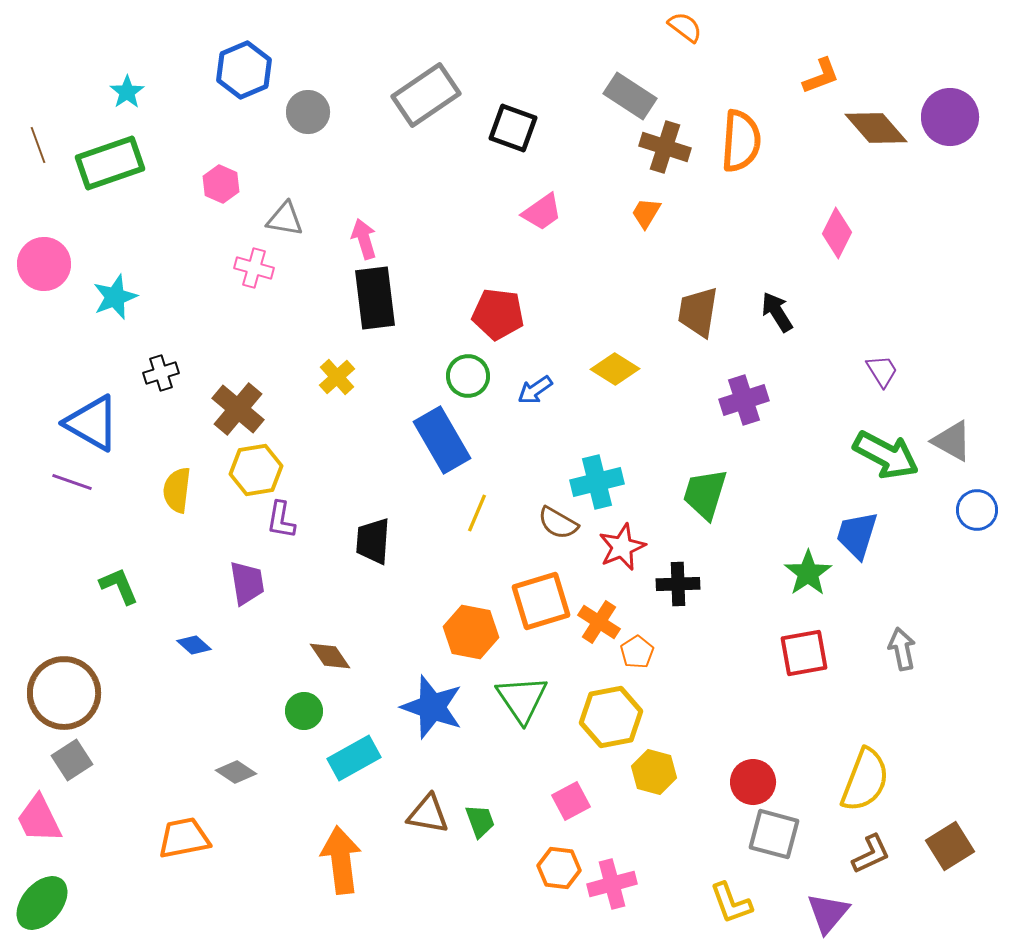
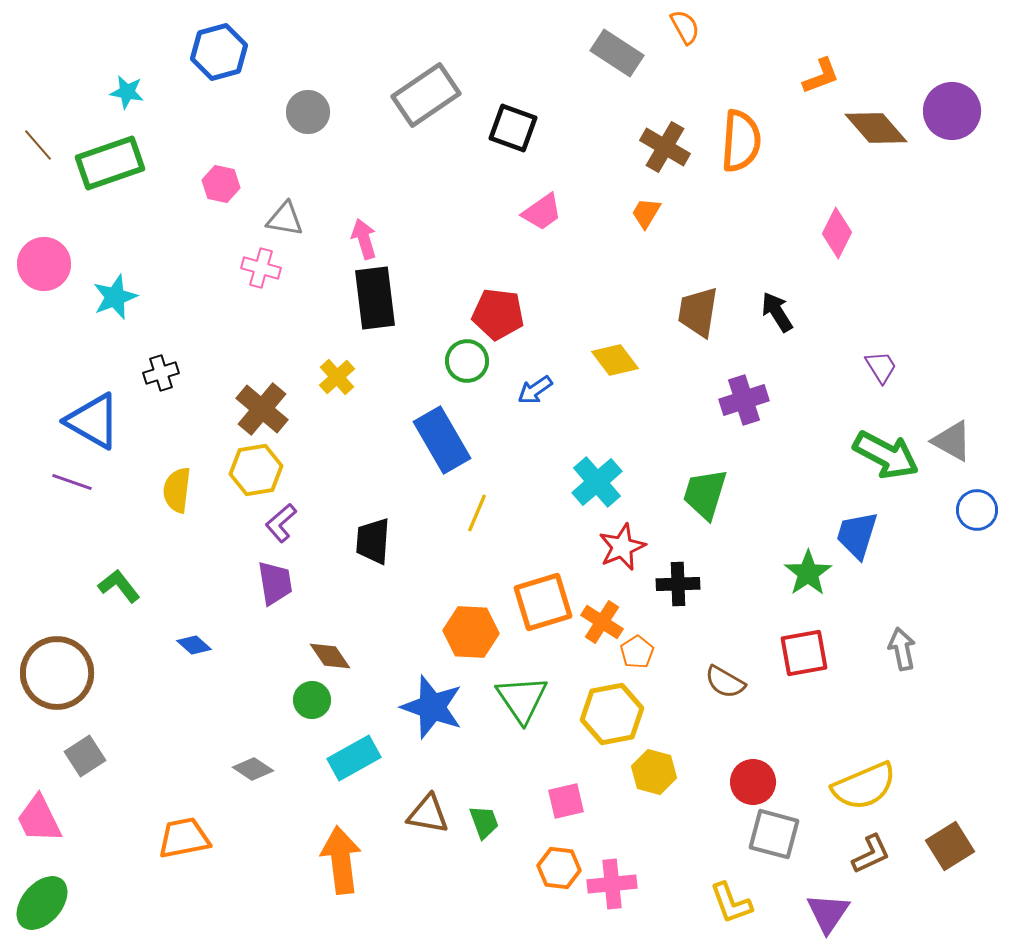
orange semicircle at (685, 27): rotated 24 degrees clockwise
blue hexagon at (244, 70): moved 25 px left, 18 px up; rotated 8 degrees clockwise
cyan star at (127, 92): rotated 28 degrees counterclockwise
gray rectangle at (630, 96): moved 13 px left, 43 px up
purple circle at (950, 117): moved 2 px right, 6 px up
brown line at (38, 145): rotated 21 degrees counterclockwise
brown cross at (665, 147): rotated 12 degrees clockwise
pink hexagon at (221, 184): rotated 12 degrees counterclockwise
pink cross at (254, 268): moved 7 px right
yellow diamond at (615, 369): moved 9 px up; rotated 21 degrees clockwise
purple trapezoid at (882, 371): moved 1 px left, 4 px up
green circle at (468, 376): moved 1 px left, 15 px up
brown cross at (238, 409): moved 24 px right
blue triangle at (92, 423): moved 1 px right, 2 px up
cyan cross at (597, 482): rotated 27 degrees counterclockwise
purple L-shape at (281, 520): moved 3 px down; rotated 39 degrees clockwise
brown semicircle at (558, 523): moved 167 px right, 159 px down
purple trapezoid at (247, 583): moved 28 px right
green L-shape at (119, 586): rotated 15 degrees counterclockwise
orange square at (541, 601): moved 2 px right, 1 px down
orange cross at (599, 622): moved 3 px right
orange hexagon at (471, 632): rotated 8 degrees counterclockwise
brown circle at (64, 693): moved 7 px left, 20 px up
green circle at (304, 711): moved 8 px right, 11 px up
yellow hexagon at (611, 717): moved 1 px right, 3 px up
gray square at (72, 760): moved 13 px right, 4 px up
gray diamond at (236, 772): moved 17 px right, 3 px up
yellow semicircle at (865, 780): moved 1 px left, 6 px down; rotated 46 degrees clockwise
pink square at (571, 801): moved 5 px left; rotated 15 degrees clockwise
green trapezoid at (480, 821): moved 4 px right, 1 px down
pink cross at (612, 884): rotated 9 degrees clockwise
purple triangle at (828, 913): rotated 6 degrees counterclockwise
